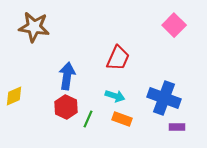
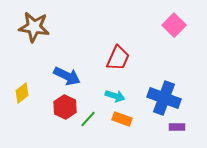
blue arrow: rotated 108 degrees clockwise
yellow diamond: moved 8 px right, 3 px up; rotated 15 degrees counterclockwise
red hexagon: moved 1 px left
green line: rotated 18 degrees clockwise
